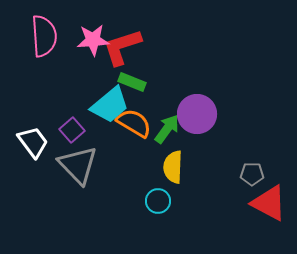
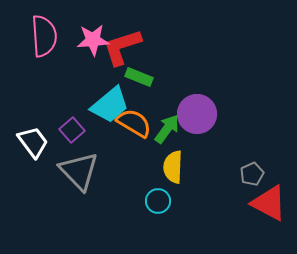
green rectangle: moved 7 px right, 5 px up
gray triangle: moved 1 px right, 6 px down
gray pentagon: rotated 25 degrees counterclockwise
